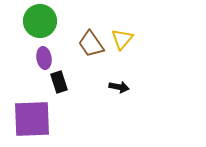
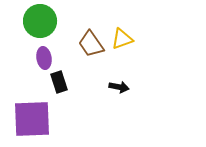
yellow triangle: rotated 30 degrees clockwise
